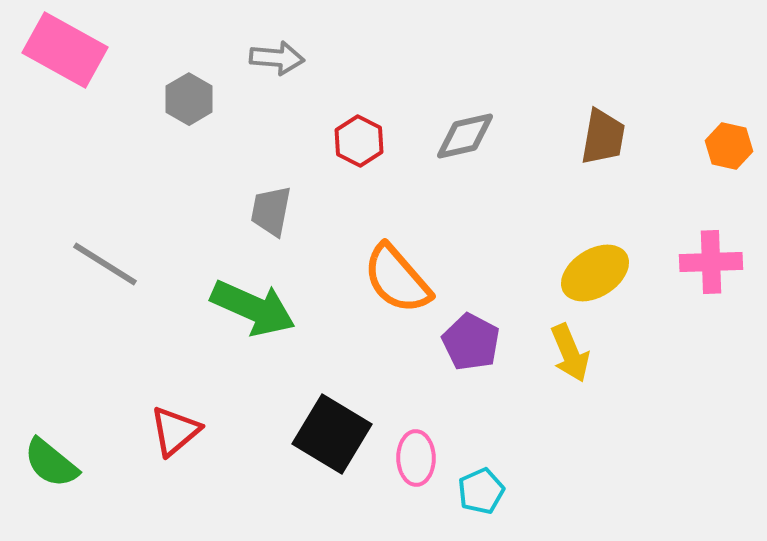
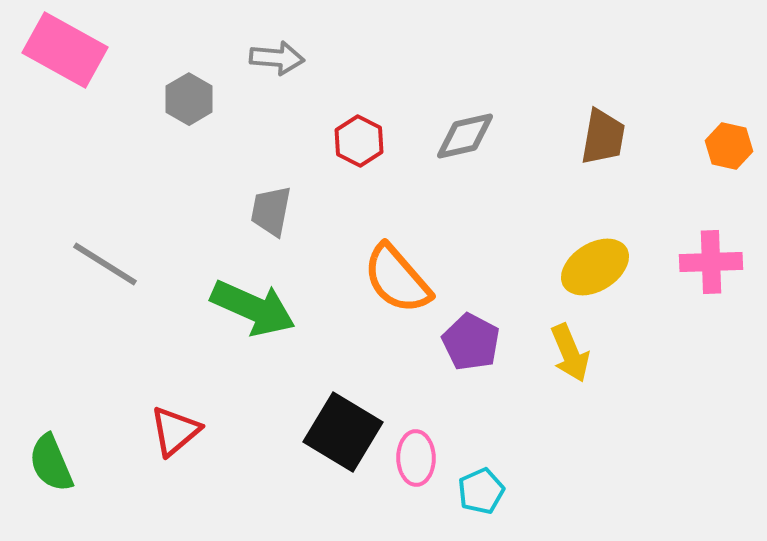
yellow ellipse: moved 6 px up
black square: moved 11 px right, 2 px up
green semicircle: rotated 28 degrees clockwise
